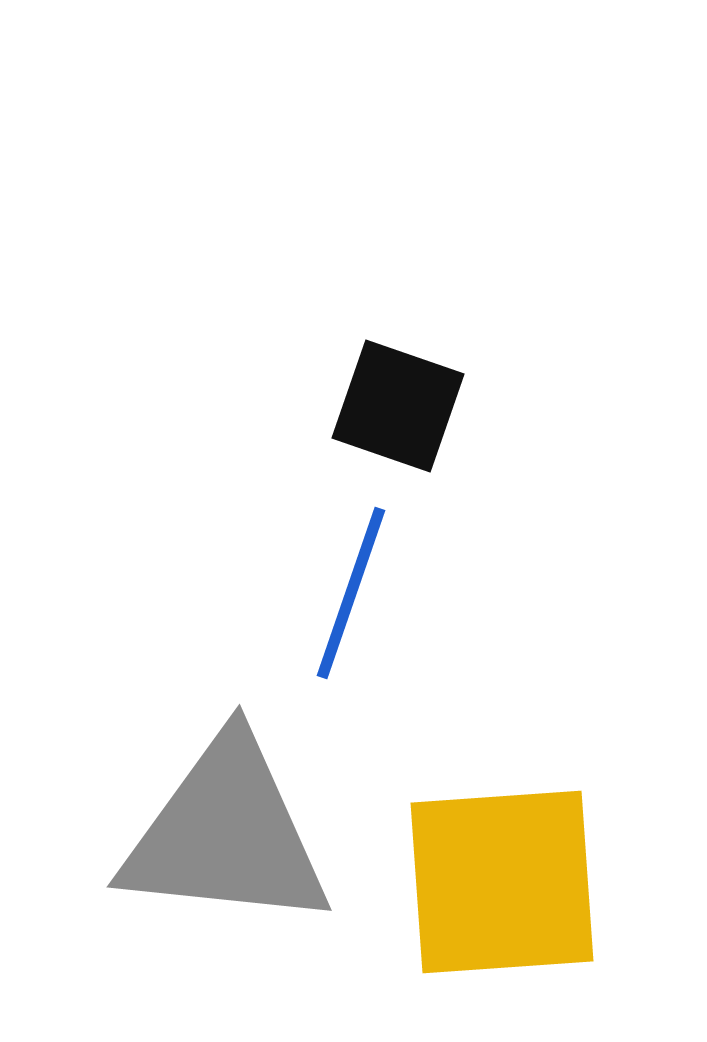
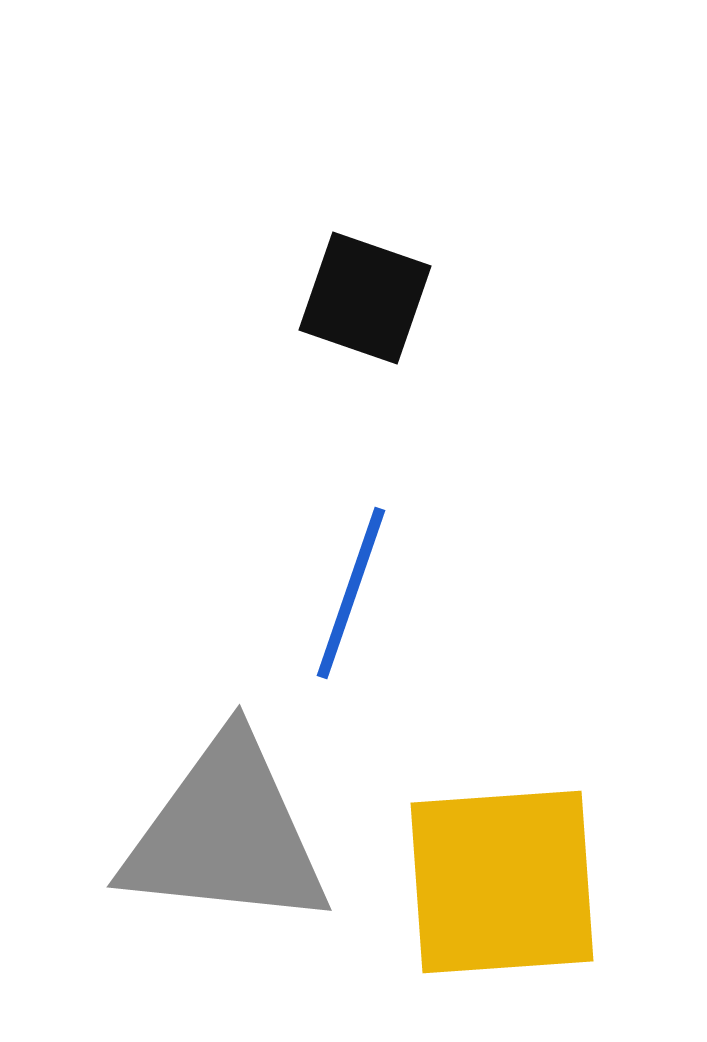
black square: moved 33 px left, 108 px up
